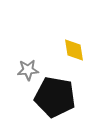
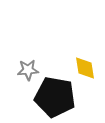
yellow diamond: moved 11 px right, 18 px down
